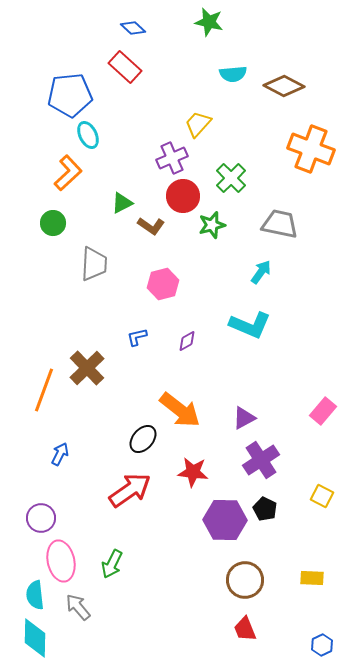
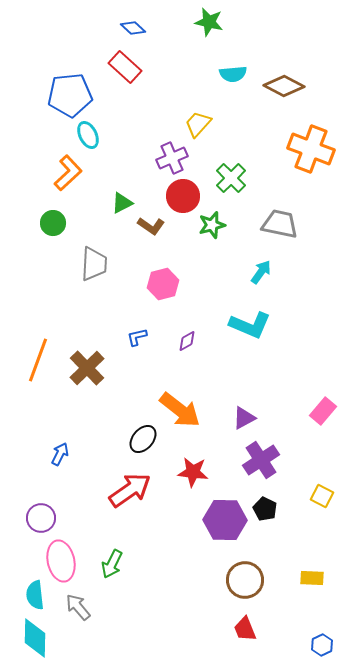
orange line at (44, 390): moved 6 px left, 30 px up
